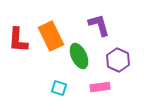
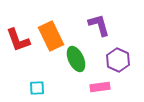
red L-shape: rotated 24 degrees counterclockwise
green ellipse: moved 3 px left, 3 px down
cyan square: moved 22 px left; rotated 21 degrees counterclockwise
